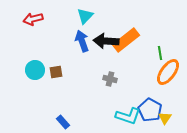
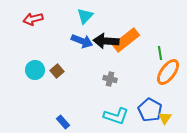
blue arrow: rotated 130 degrees clockwise
brown square: moved 1 px right, 1 px up; rotated 32 degrees counterclockwise
cyan L-shape: moved 12 px left
